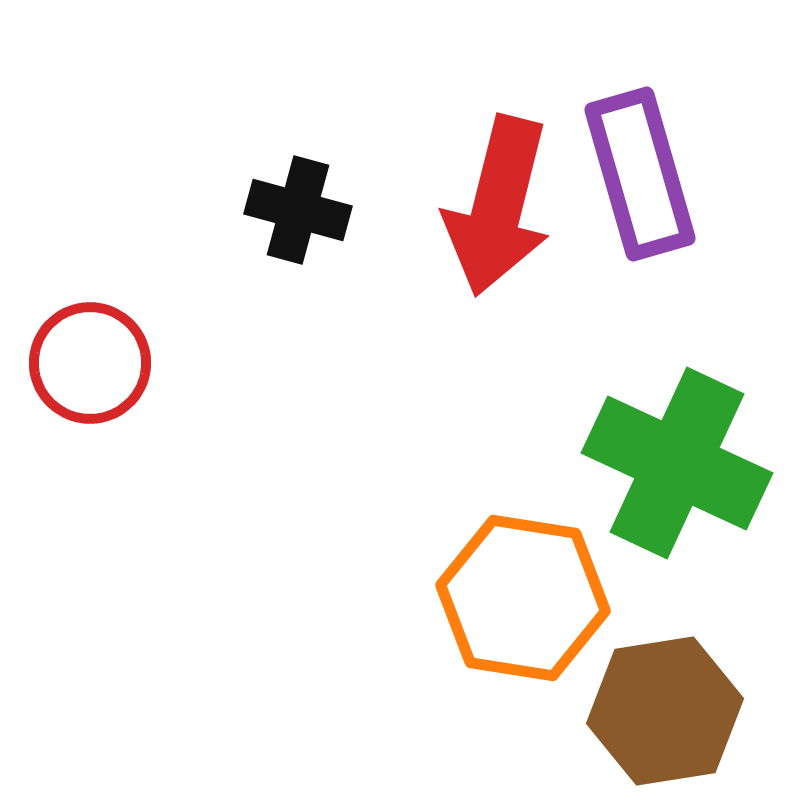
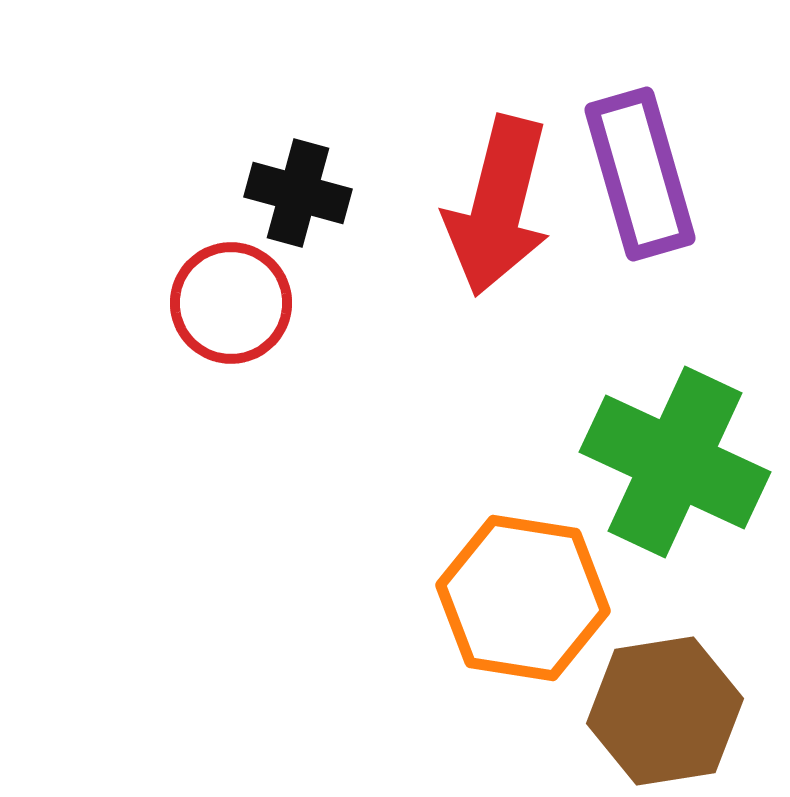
black cross: moved 17 px up
red circle: moved 141 px right, 60 px up
green cross: moved 2 px left, 1 px up
